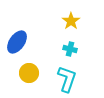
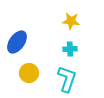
yellow star: rotated 30 degrees counterclockwise
cyan cross: rotated 16 degrees counterclockwise
